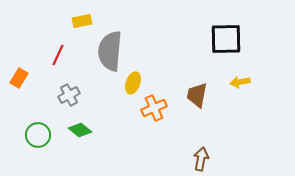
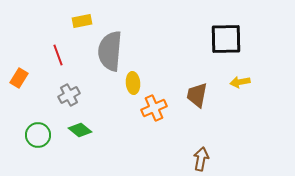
red line: rotated 45 degrees counterclockwise
yellow ellipse: rotated 25 degrees counterclockwise
